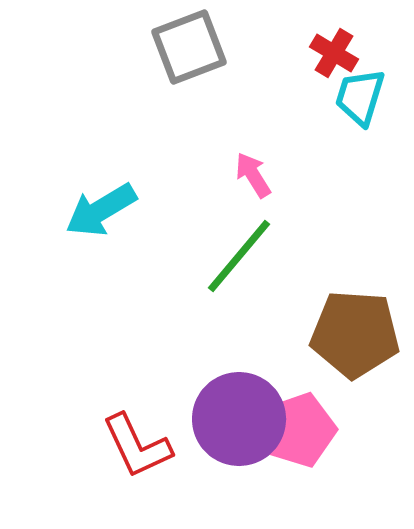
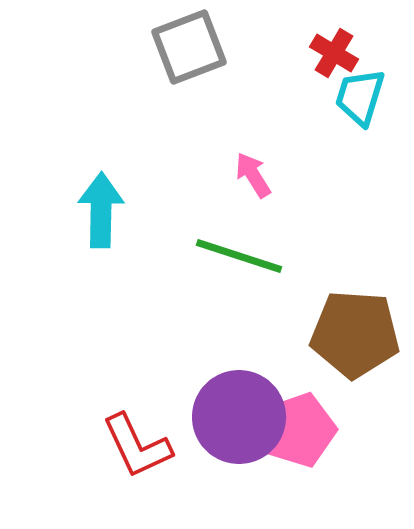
cyan arrow: rotated 122 degrees clockwise
green line: rotated 68 degrees clockwise
purple circle: moved 2 px up
